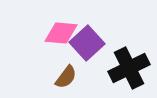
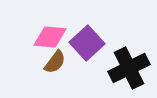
pink diamond: moved 11 px left, 4 px down
brown semicircle: moved 11 px left, 15 px up
